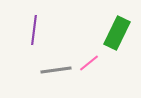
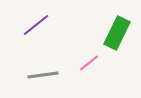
purple line: moved 2 px right, 5 px up; rotated 44 degrees clockwise
gray line: moved 13 px left, 5 px down
